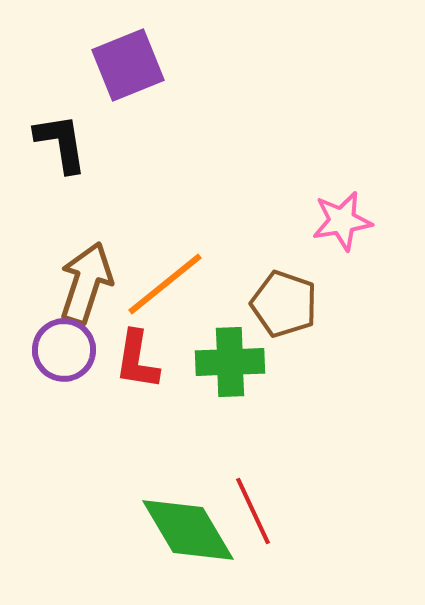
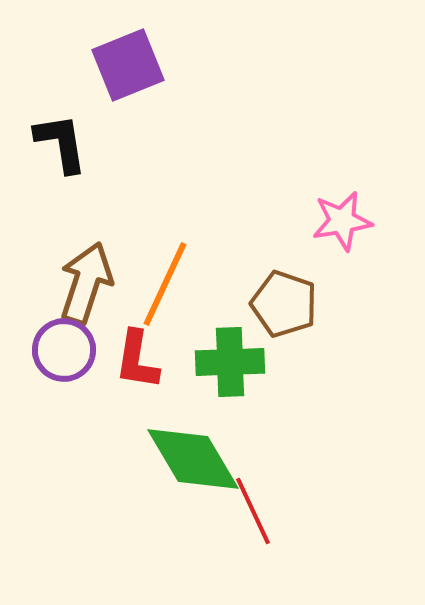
orange line: rotated 26 degrees counterclockwise
green diamond: moved 5 px right, 71 px up
